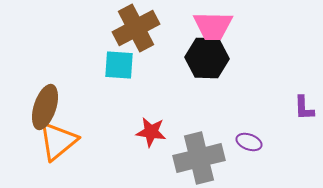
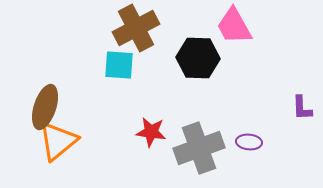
pink trapezoid: moved 21 px right; rotated 60 degrees clockwise
black hexagon: moved 9 px left
purple L-shape: moved 2 px left
purple ellipse: rotated 15 degrees counterclockwise
gray cross: moved 10 px up; rotated 6 degrees counterclockwise
